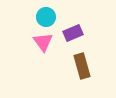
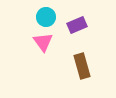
purple rectangle: moved 4 px right, 8 px up
